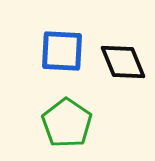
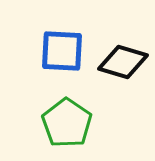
black diamond: rotated 51 degrees counterclockwise
